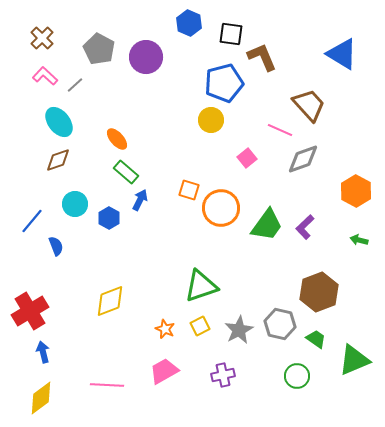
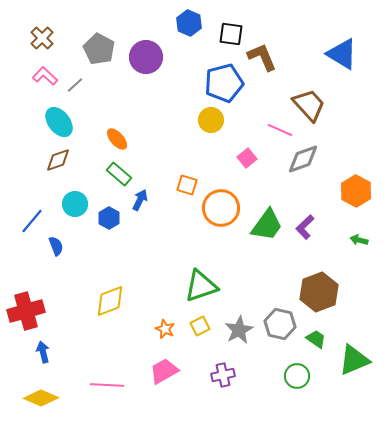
green rectangle at (126, 172): moved 7 px left, 2 px down
orange square at (189, 190): moved 2 px left, 5 px up
red cross at (30, 311): moved 4 px left; rotated 15 degrees clockwise
yellow diamond at (41, 398): rotated 60 degrees clockwise
